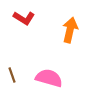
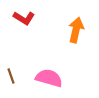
orange arrow: moved 6 px right
brown line: moved 1 px left, 1 px down
